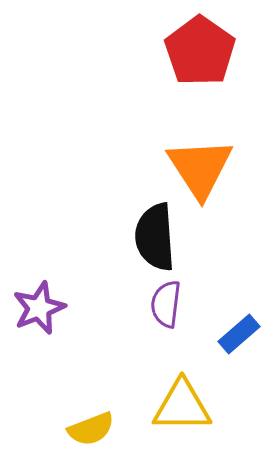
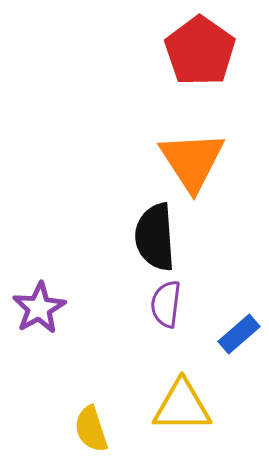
orange triangle: moved 8 px left, 7 px up
purple star: rotated 8 degrees counterclockwise
yellow semicircle: rotated 93 degrees clockwise
